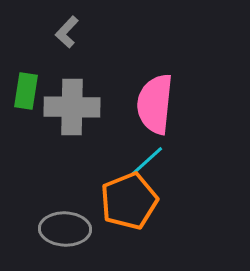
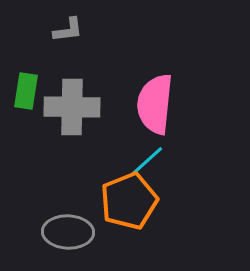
gray L-shape: moved 1 px right, 2 px up; rotated 140 degrees counterclockwise
gray ellipse: moved 3 px right, 3 px down
